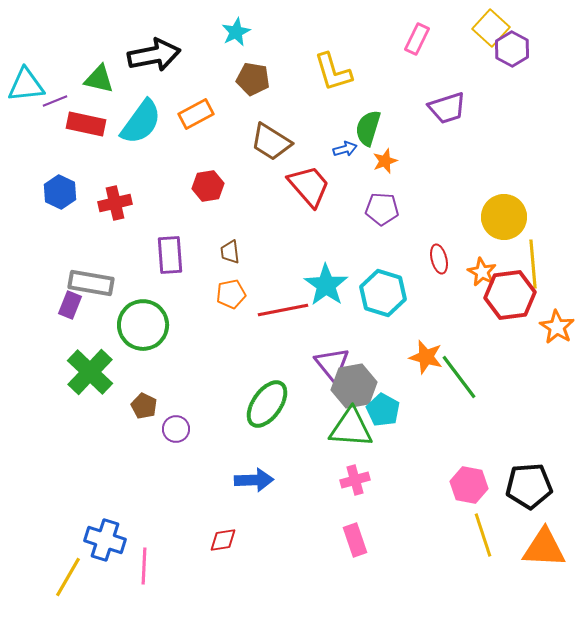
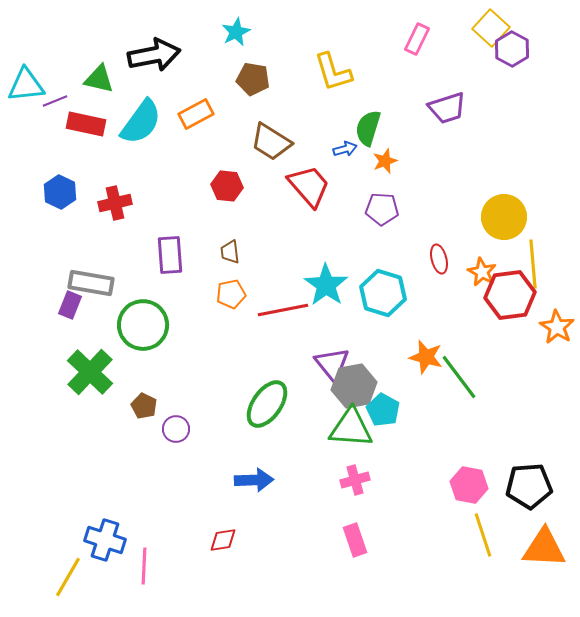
red hexagon at (208, 186): moved 19 px right; rotated 16 degrees clockwise
